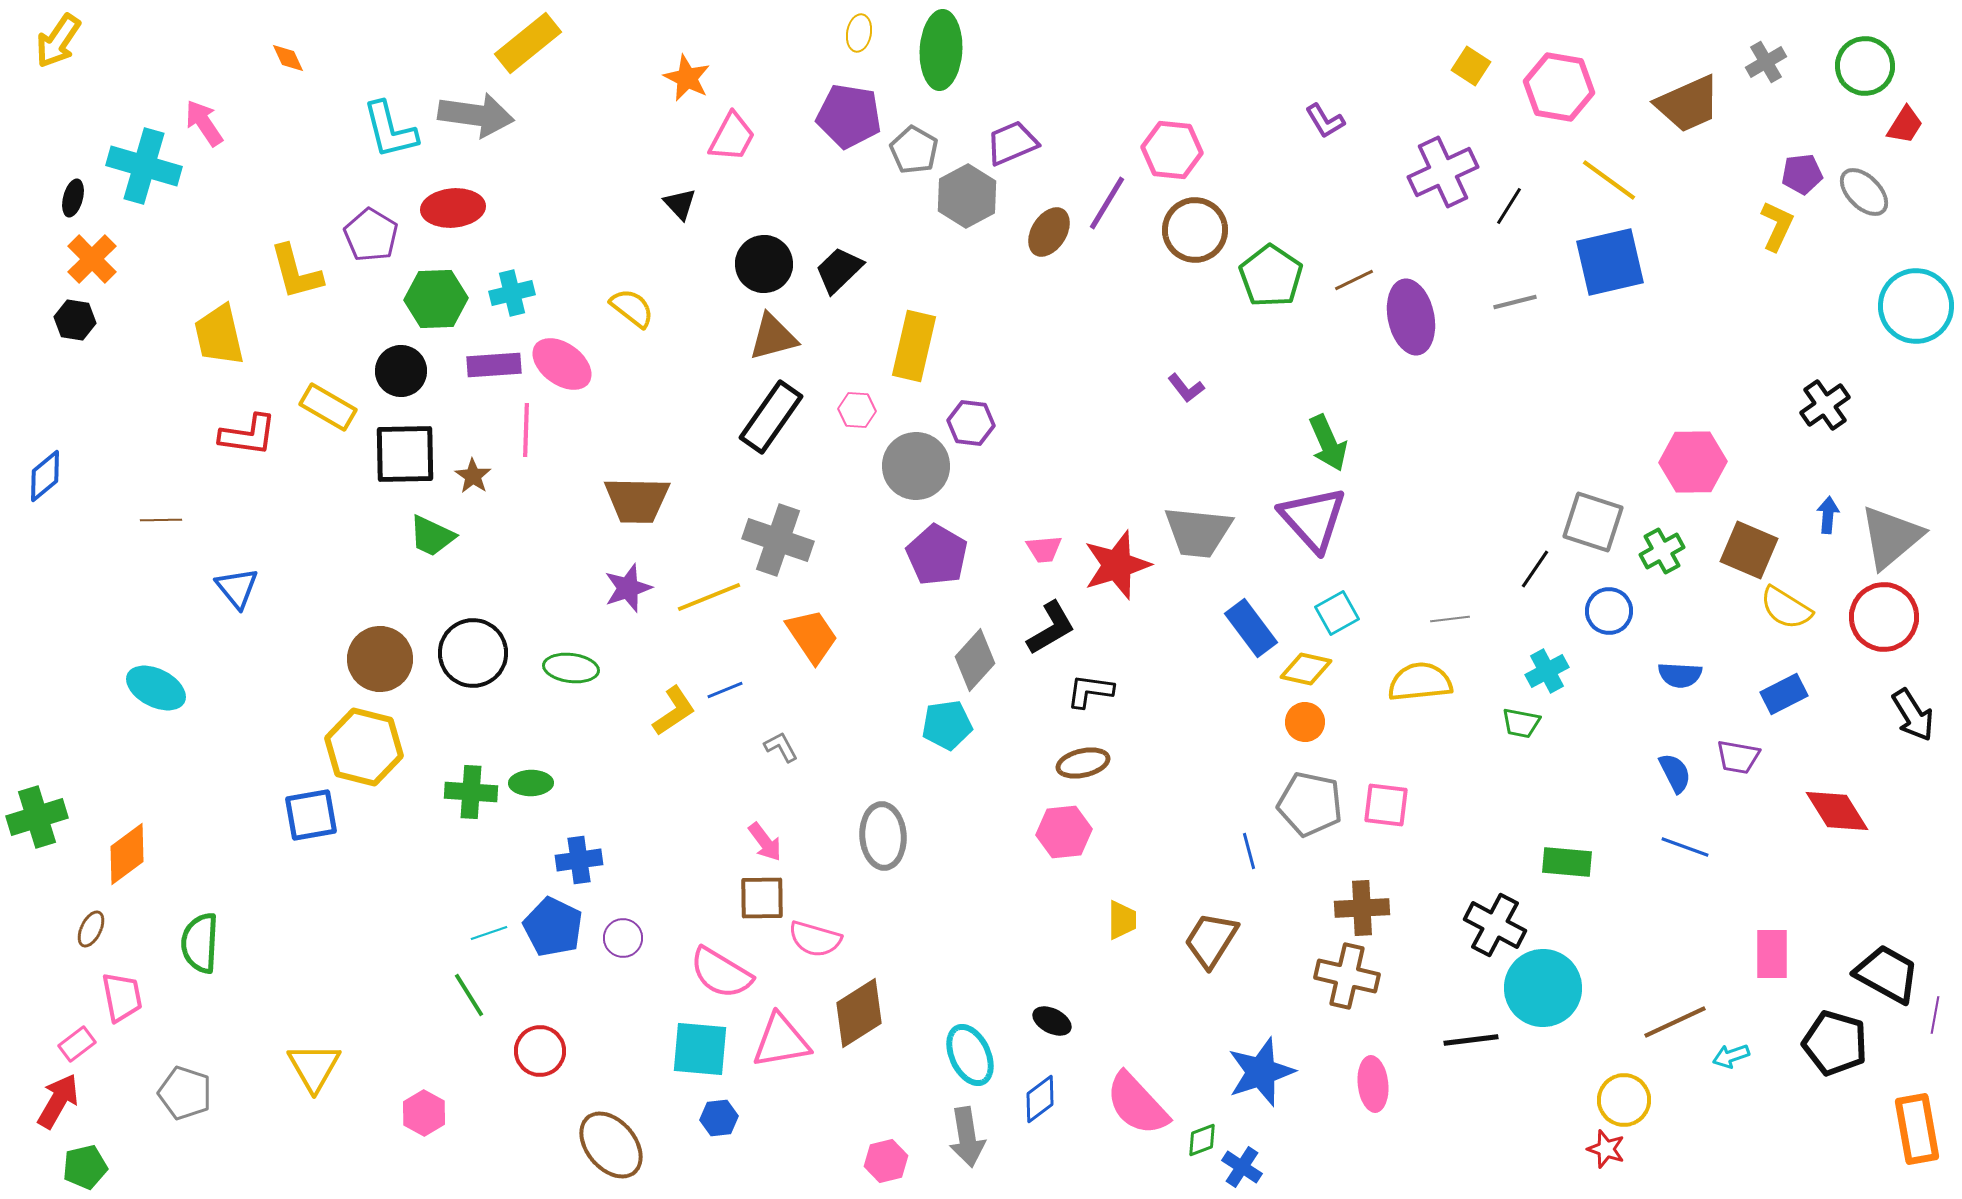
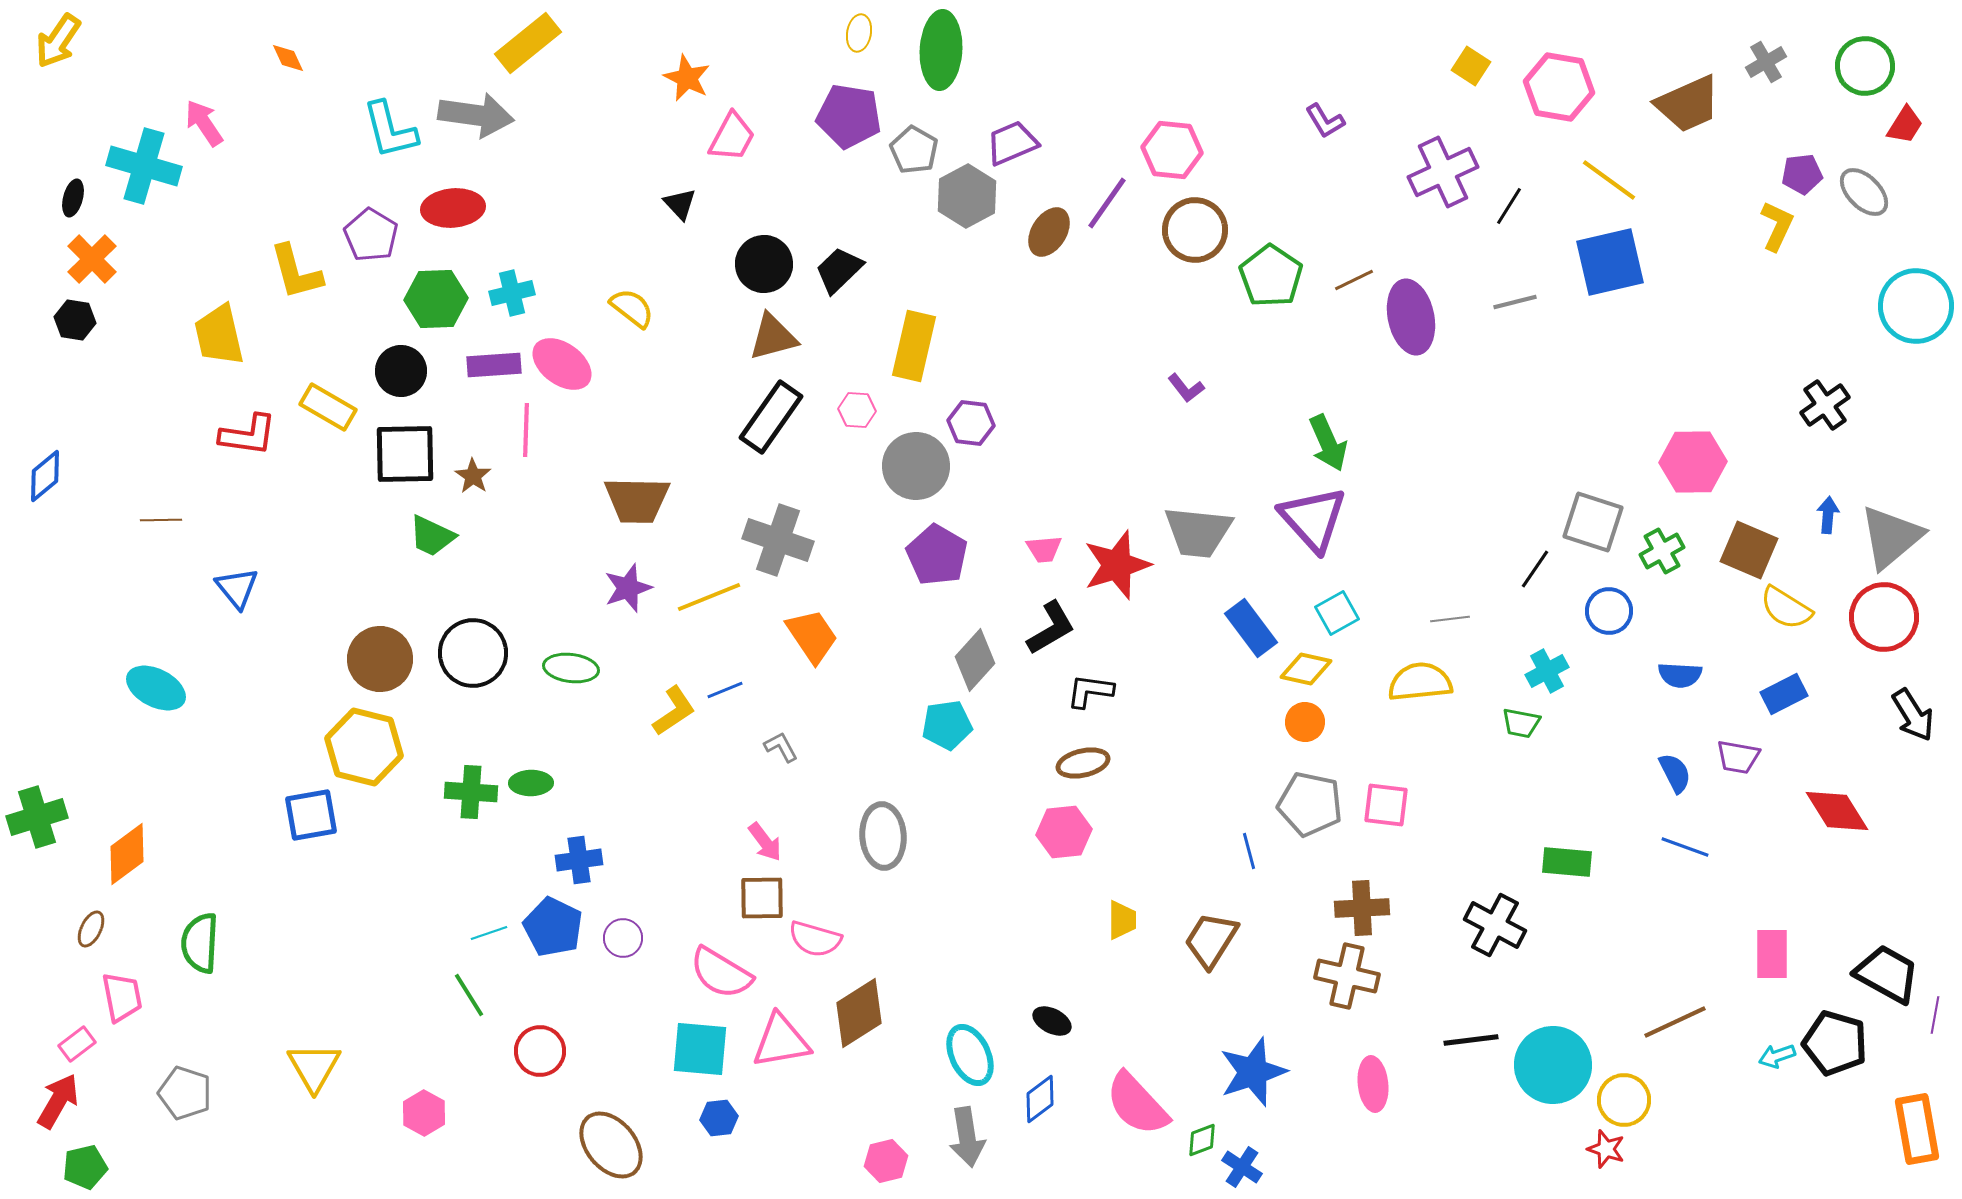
purple line at (1107, 203): rotated 4 degrees clockwise
cyan circle at (1543, 988): moved 10 px right, 77 px down
cyan arrow at (1731, 1056): moved 46 px right
blue star at (1261, 1072): moved 8 px left
